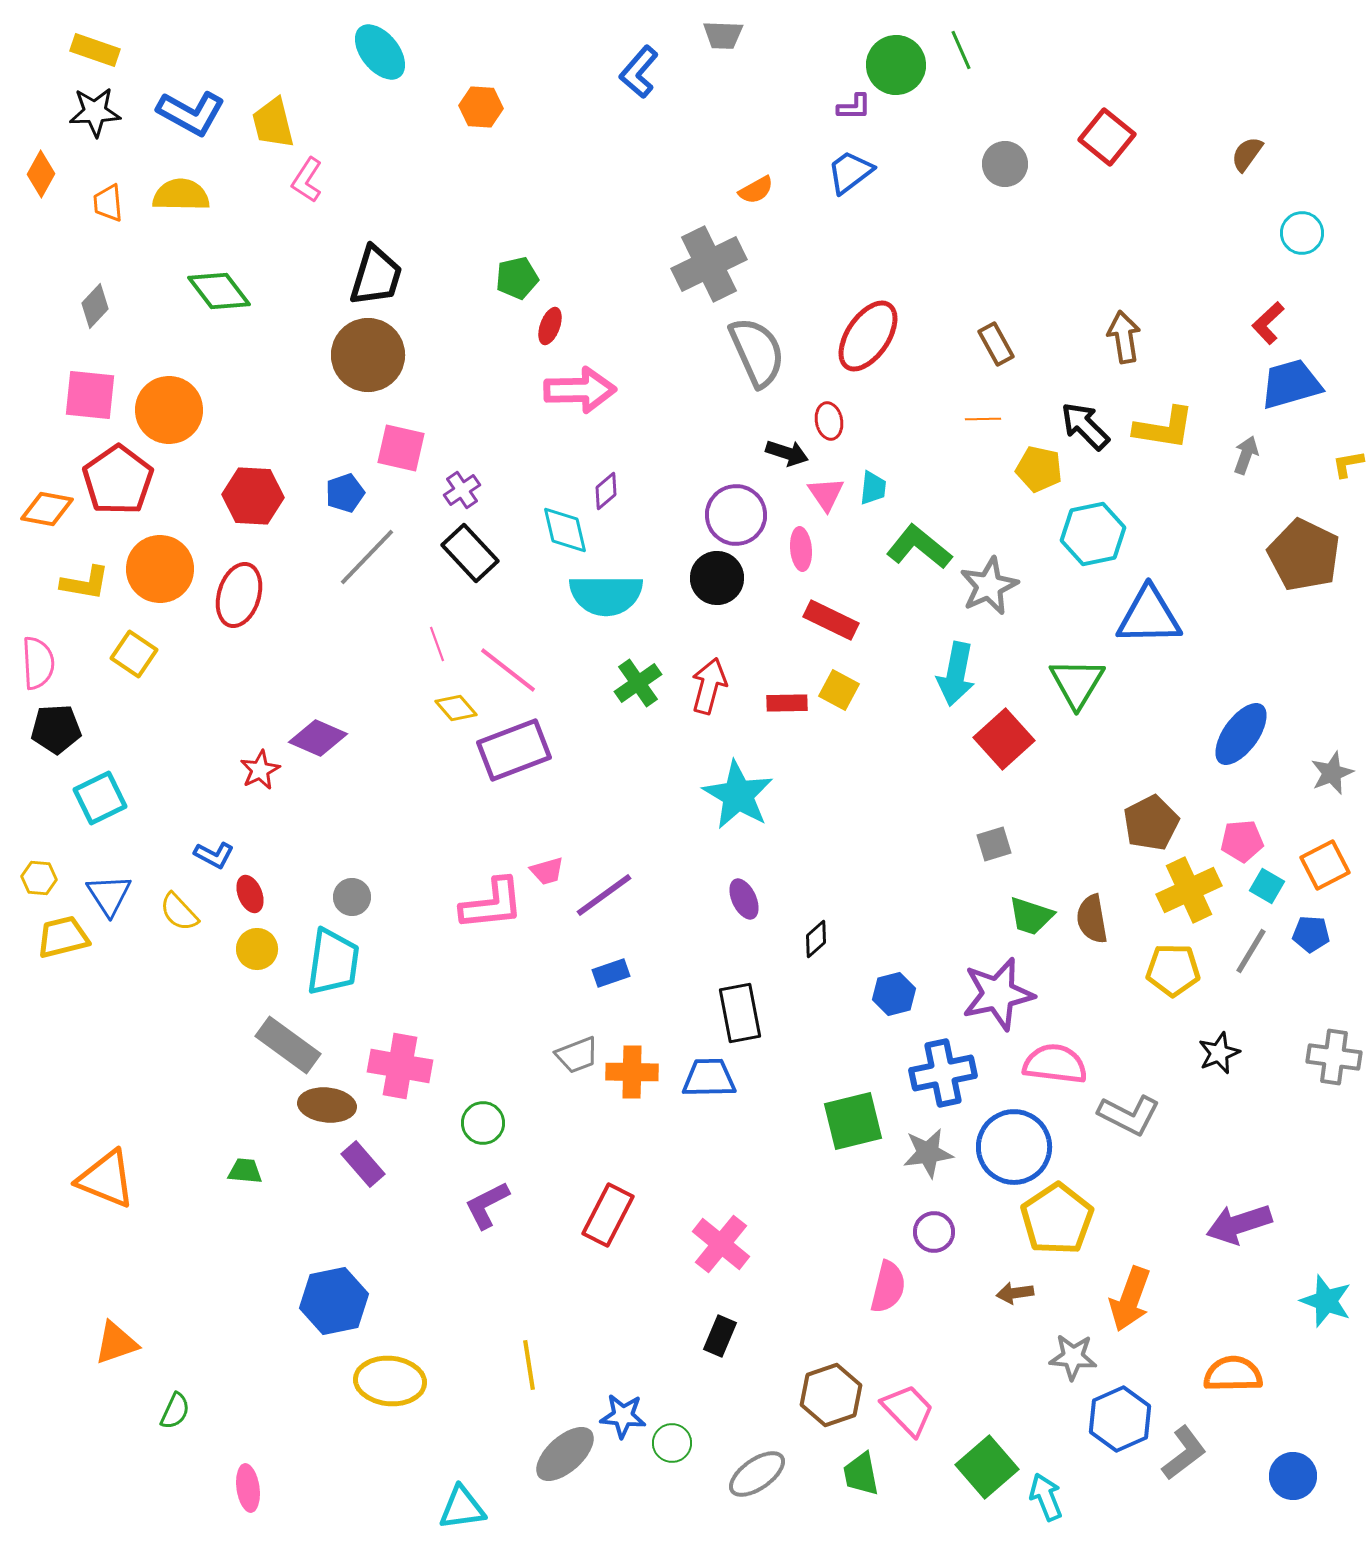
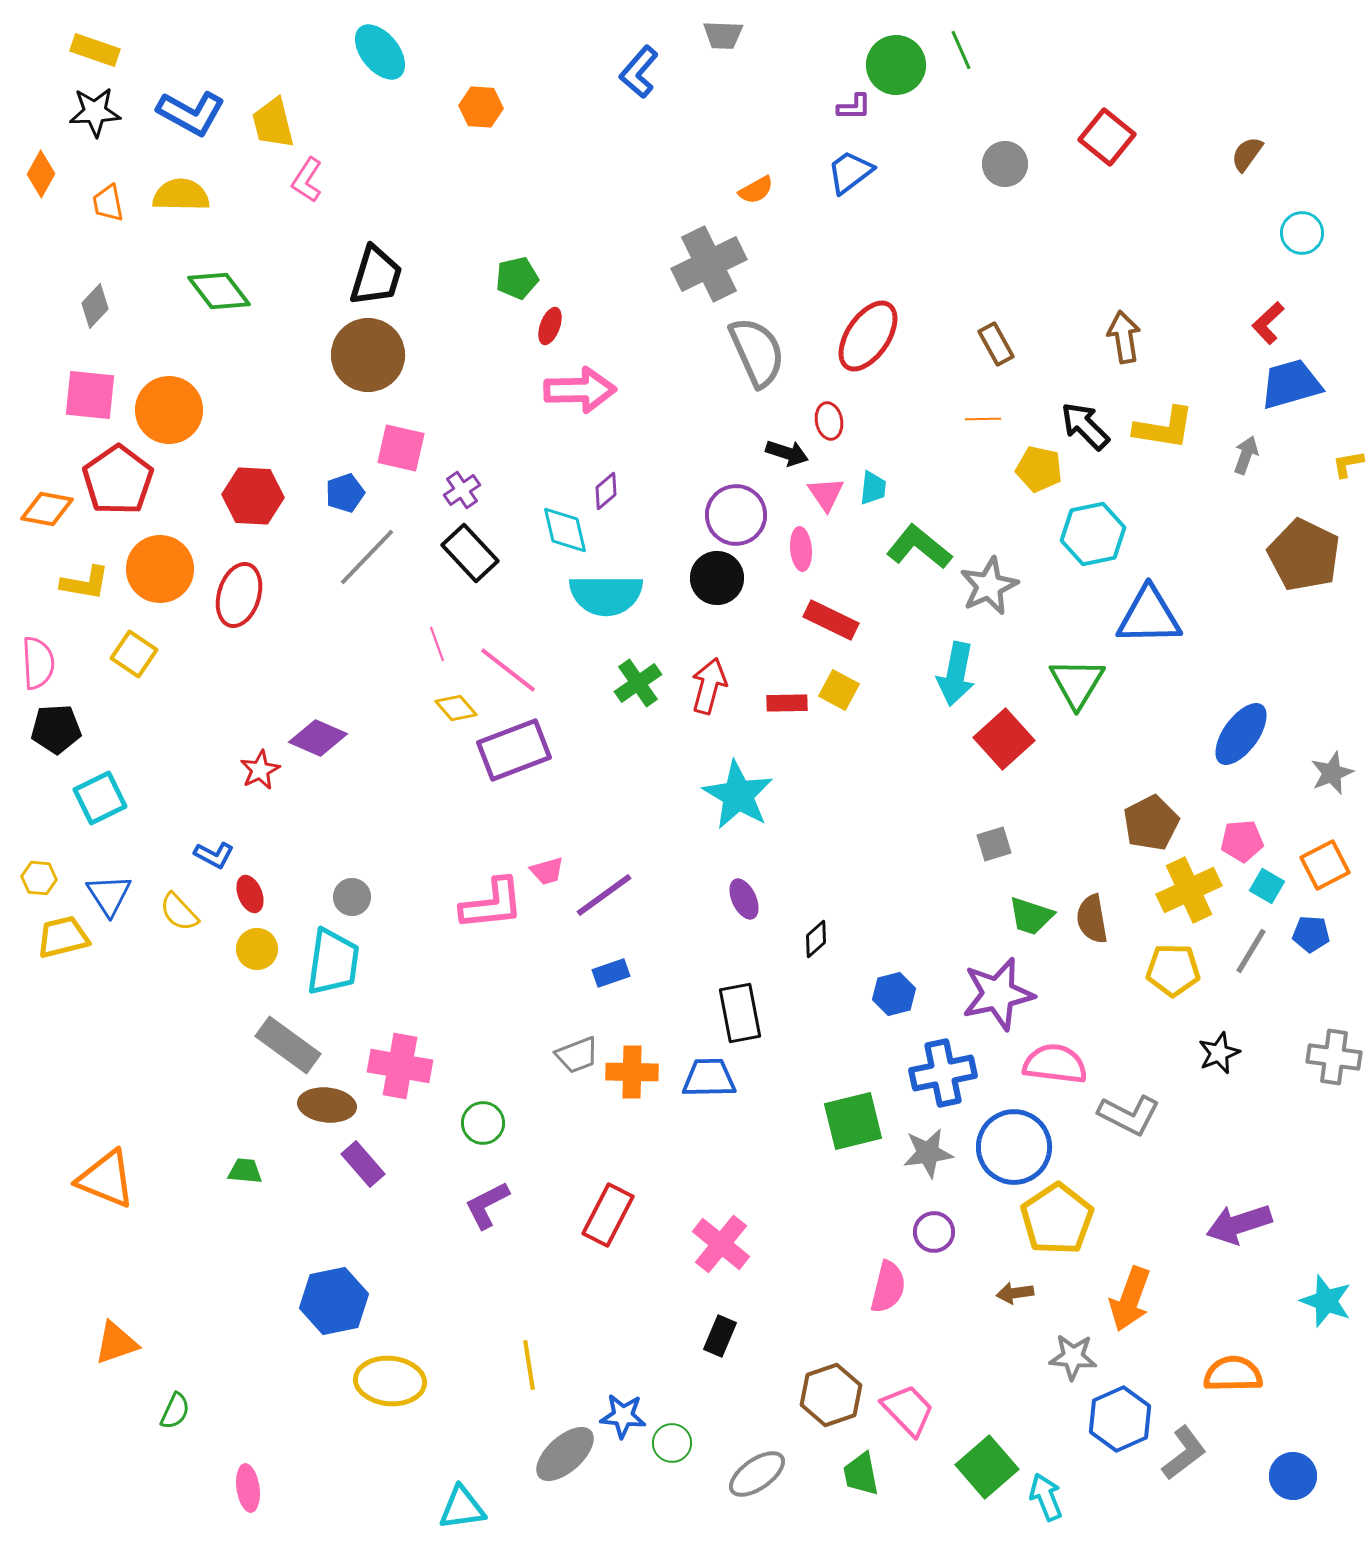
orange trapezoid at (108, 203): rotated 6 degrees counterclockwise
